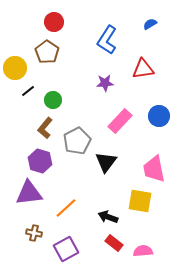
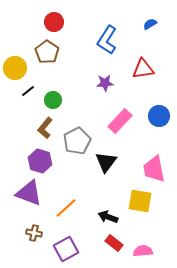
purple triangle: rotated 28 degrees clockwise
